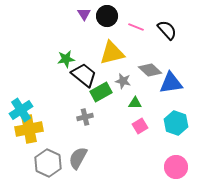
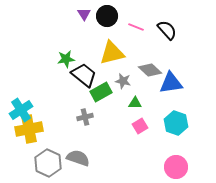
gray semicircle: rotated 80 degrees clockwise
